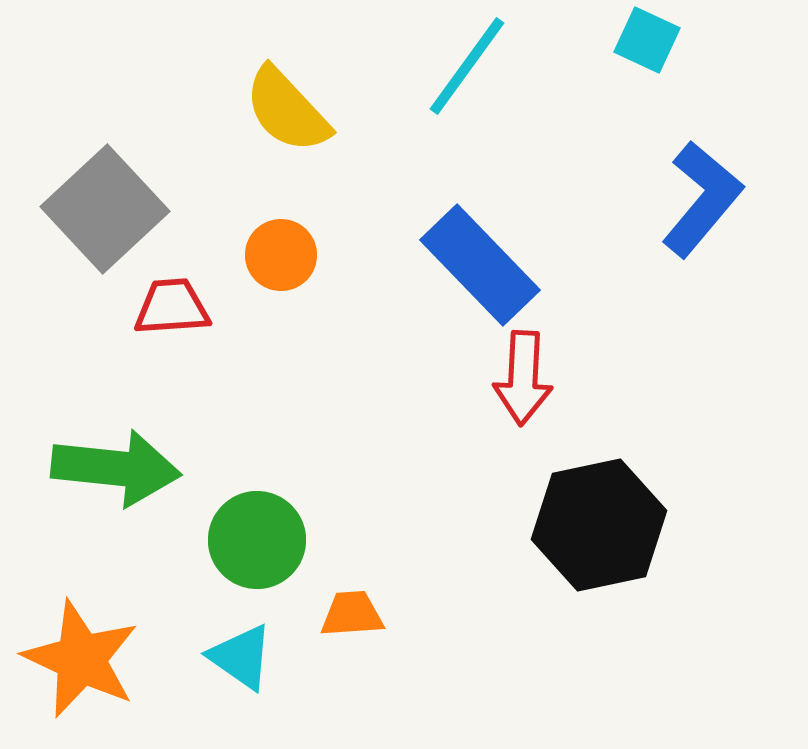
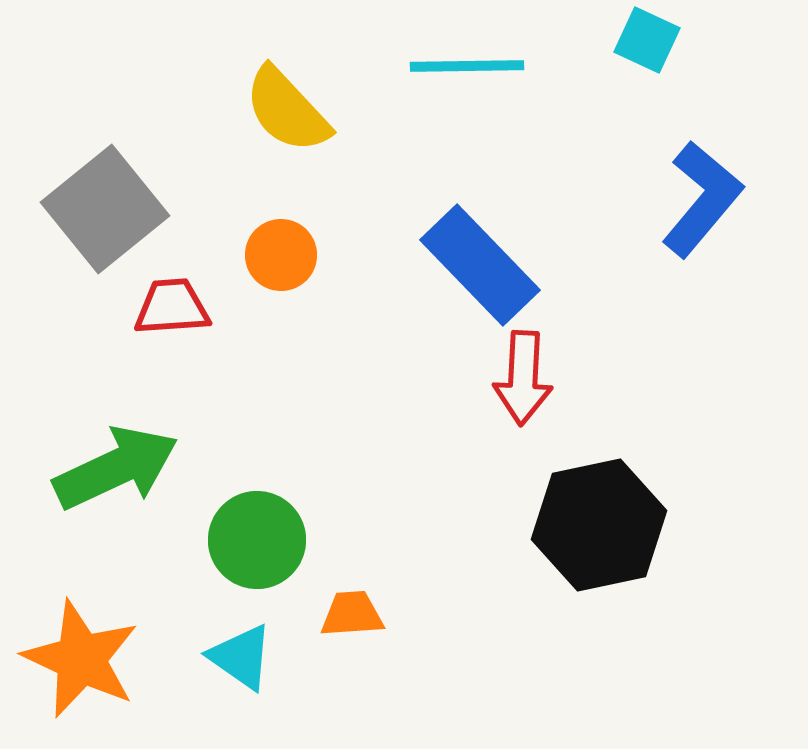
cyan line: rotated 53 degrees clockwise
gray square: rotated 4 degrees clockwise
green arrow: rotated 31 degrees counterclockwise
